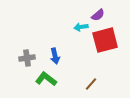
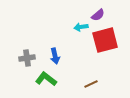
brown line: rotated 24 degrees clockwise
